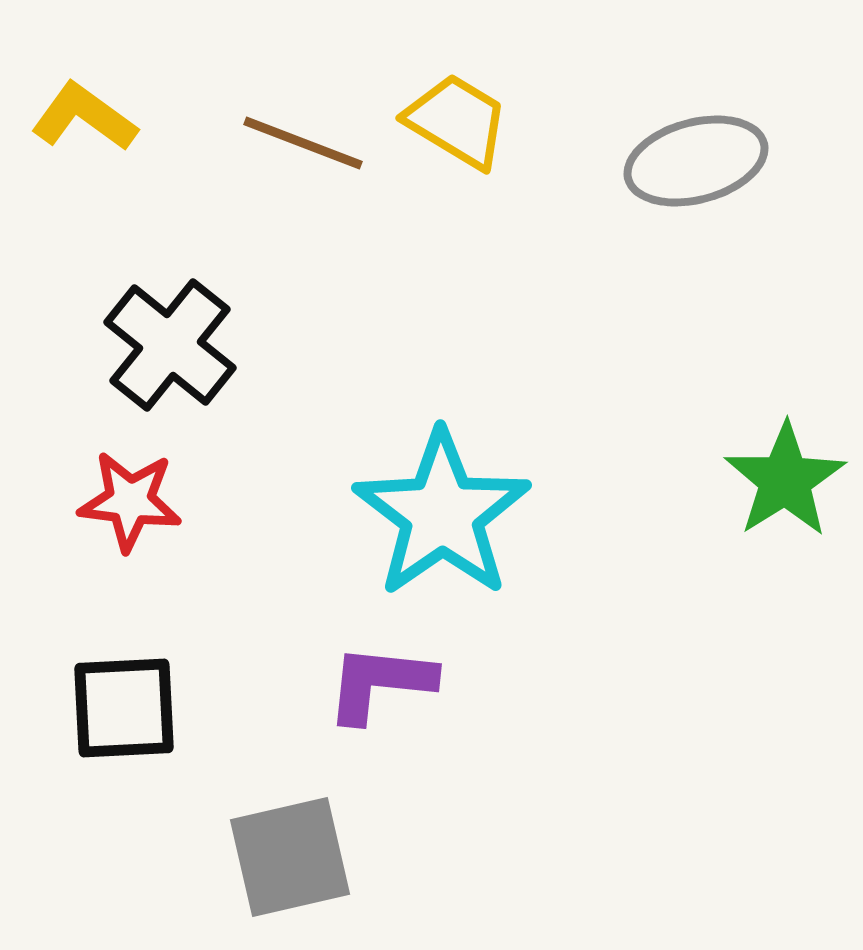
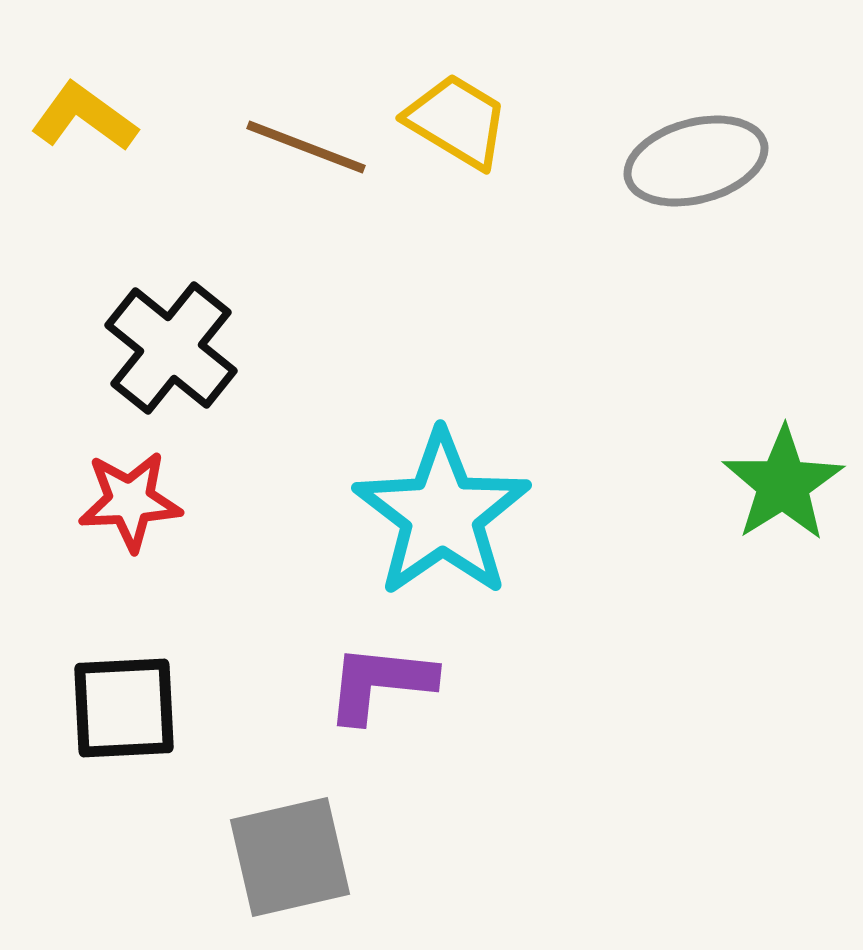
brown line: moved 3 px right, 4 px down
black cross: moved 1 px right, 3 px down
green star: moved 2 px left, 4 px down
red star: rotated 10 degrees counterclockwise
